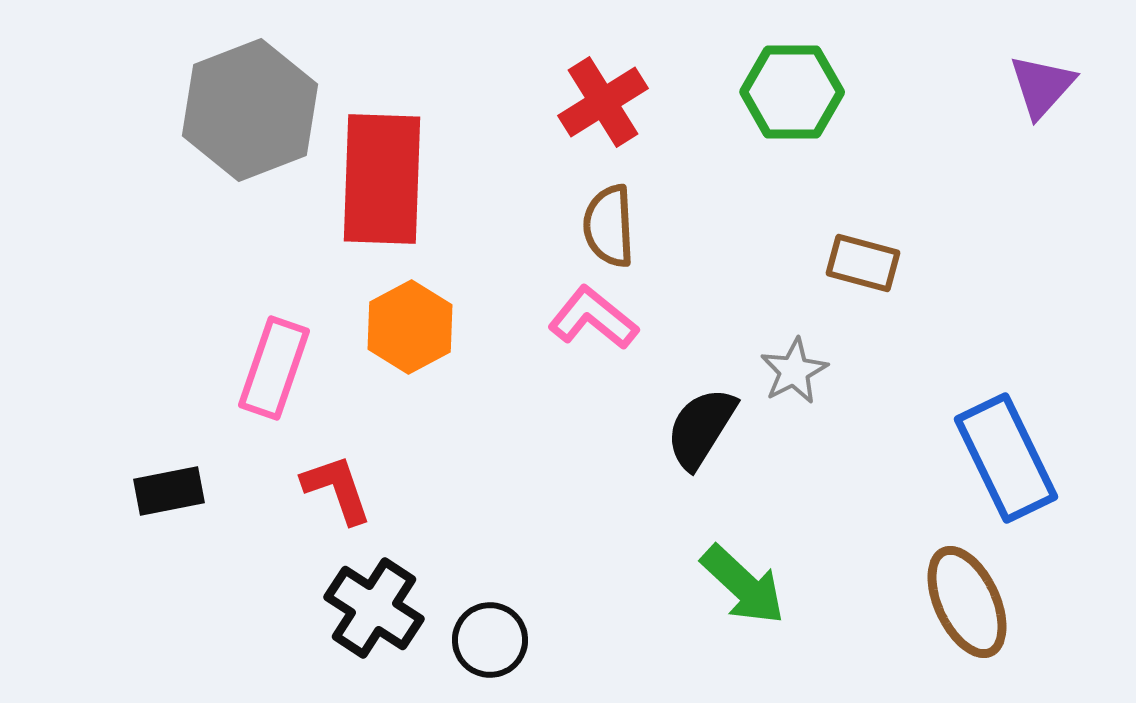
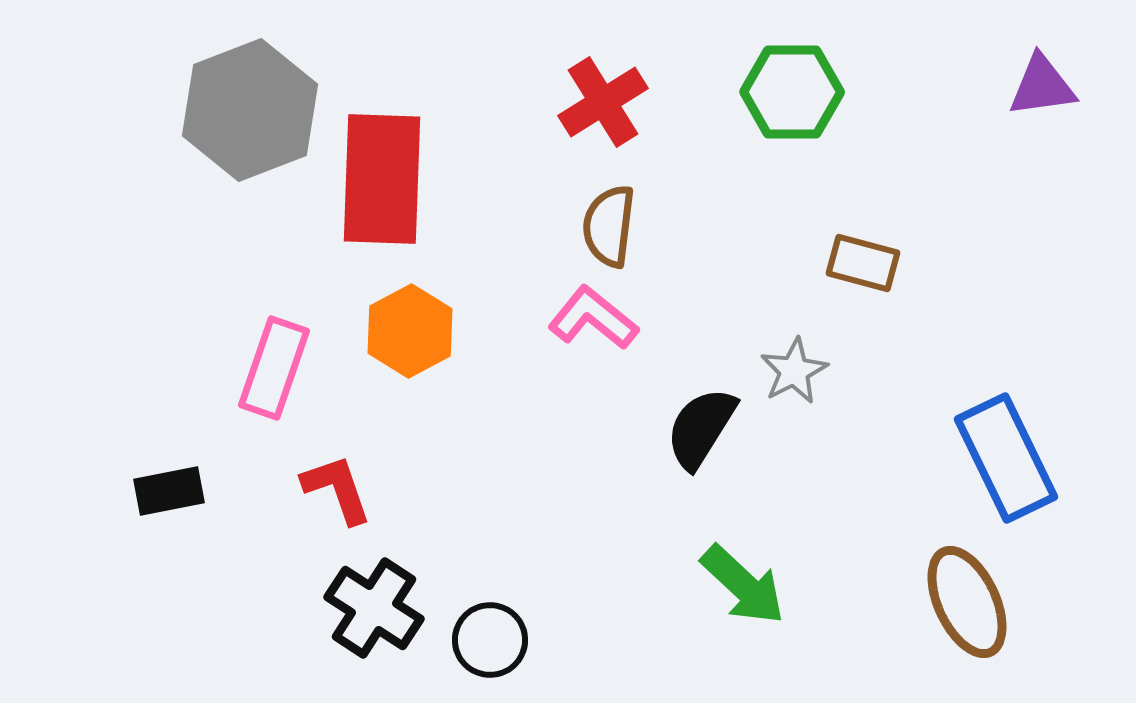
purple triangle: rotated 40 degrees clockwise
brown semicircle: rotated 10 degrees clockwise
orange hexagon: moved 4 px down
